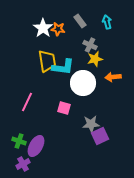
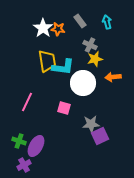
purple cross: moved 1 px right, 1 px down
